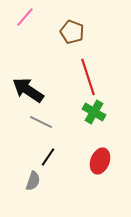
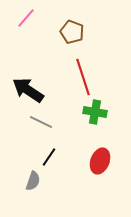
pink line: moved 1 px right, 1 px down
red line: moved 5 px left
green cross: moved 1 px right; rotated 20 degrees counterclockwise
black line: moved 1 px right
